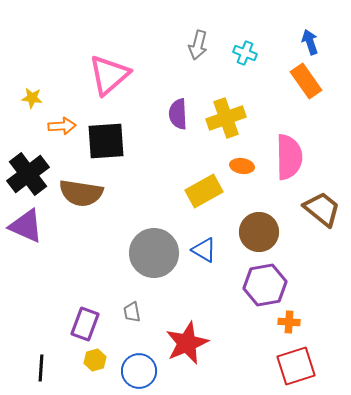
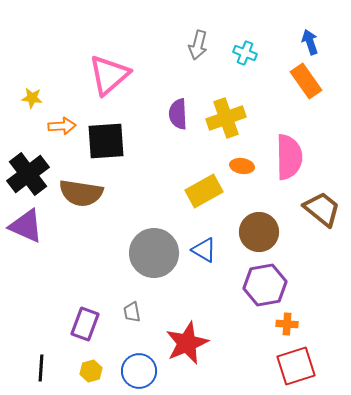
orange cross: moved 2 px left, 2 px down
yellow hexagon: moved 4 px left, 11 px down
